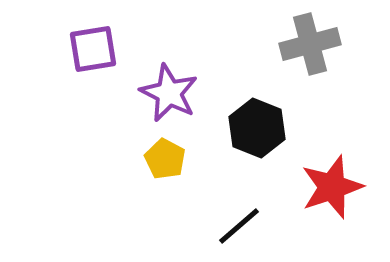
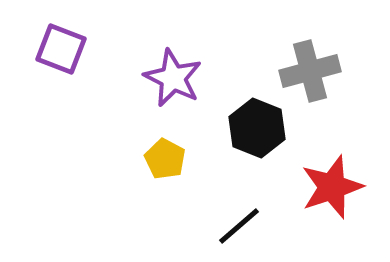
gray cross: moved 27 px down
purple square: moved 32 px left; rotated 30 degrees clockwise
purple star: moved 4 px right, 15 px up
